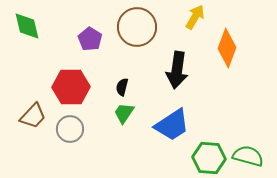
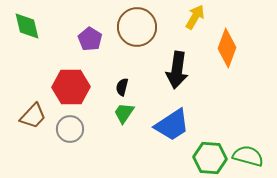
green hexagon: moved 1 px right
